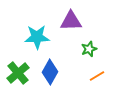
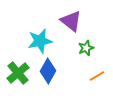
purple triangle: rotated 40 degrees clockwise
cyan star: moved 3 px right, 4 px down; rotated 10 degrees counterclockwise
green star: moved 3 px left, 1 px up
blue diamond: moved 2 px left, 1 px up
